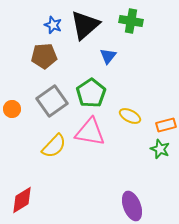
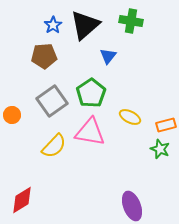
blue star: rotated 18 degrees clockwise
orange circle: moved 6 px down
yellow ellipse: moved 1 px down
